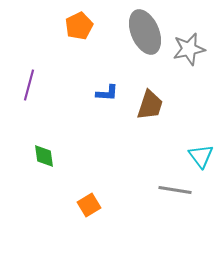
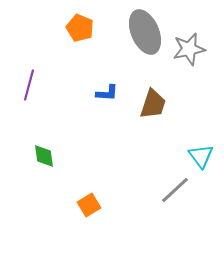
orange pentagon: moved 1 px right, 2 px down; rotated 24 degrees counterclockwise
brown trapezoid: moved 3 px right, 1 px up
gray line: rotated 52 degrees counterclockwise
